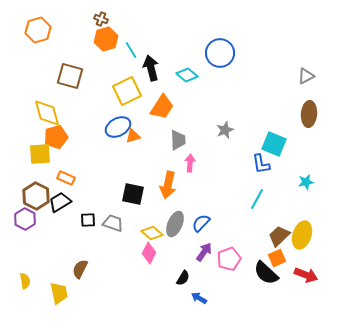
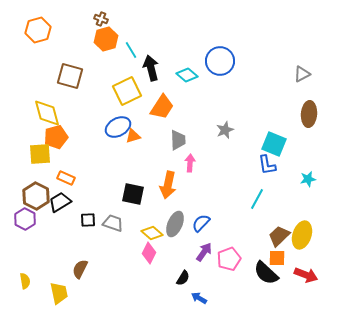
blue circle at (220, 53): moved 8 px down
gray triangle at (306, 76): moved 4 px left, 2 px up
blue L-shape at (261, 164): moved 6 px right, 1 px down
cyan star at (306, 182): moved 2 px right, 3 px up
orange square at (277, 258): rotated 24 degrees clockwise
